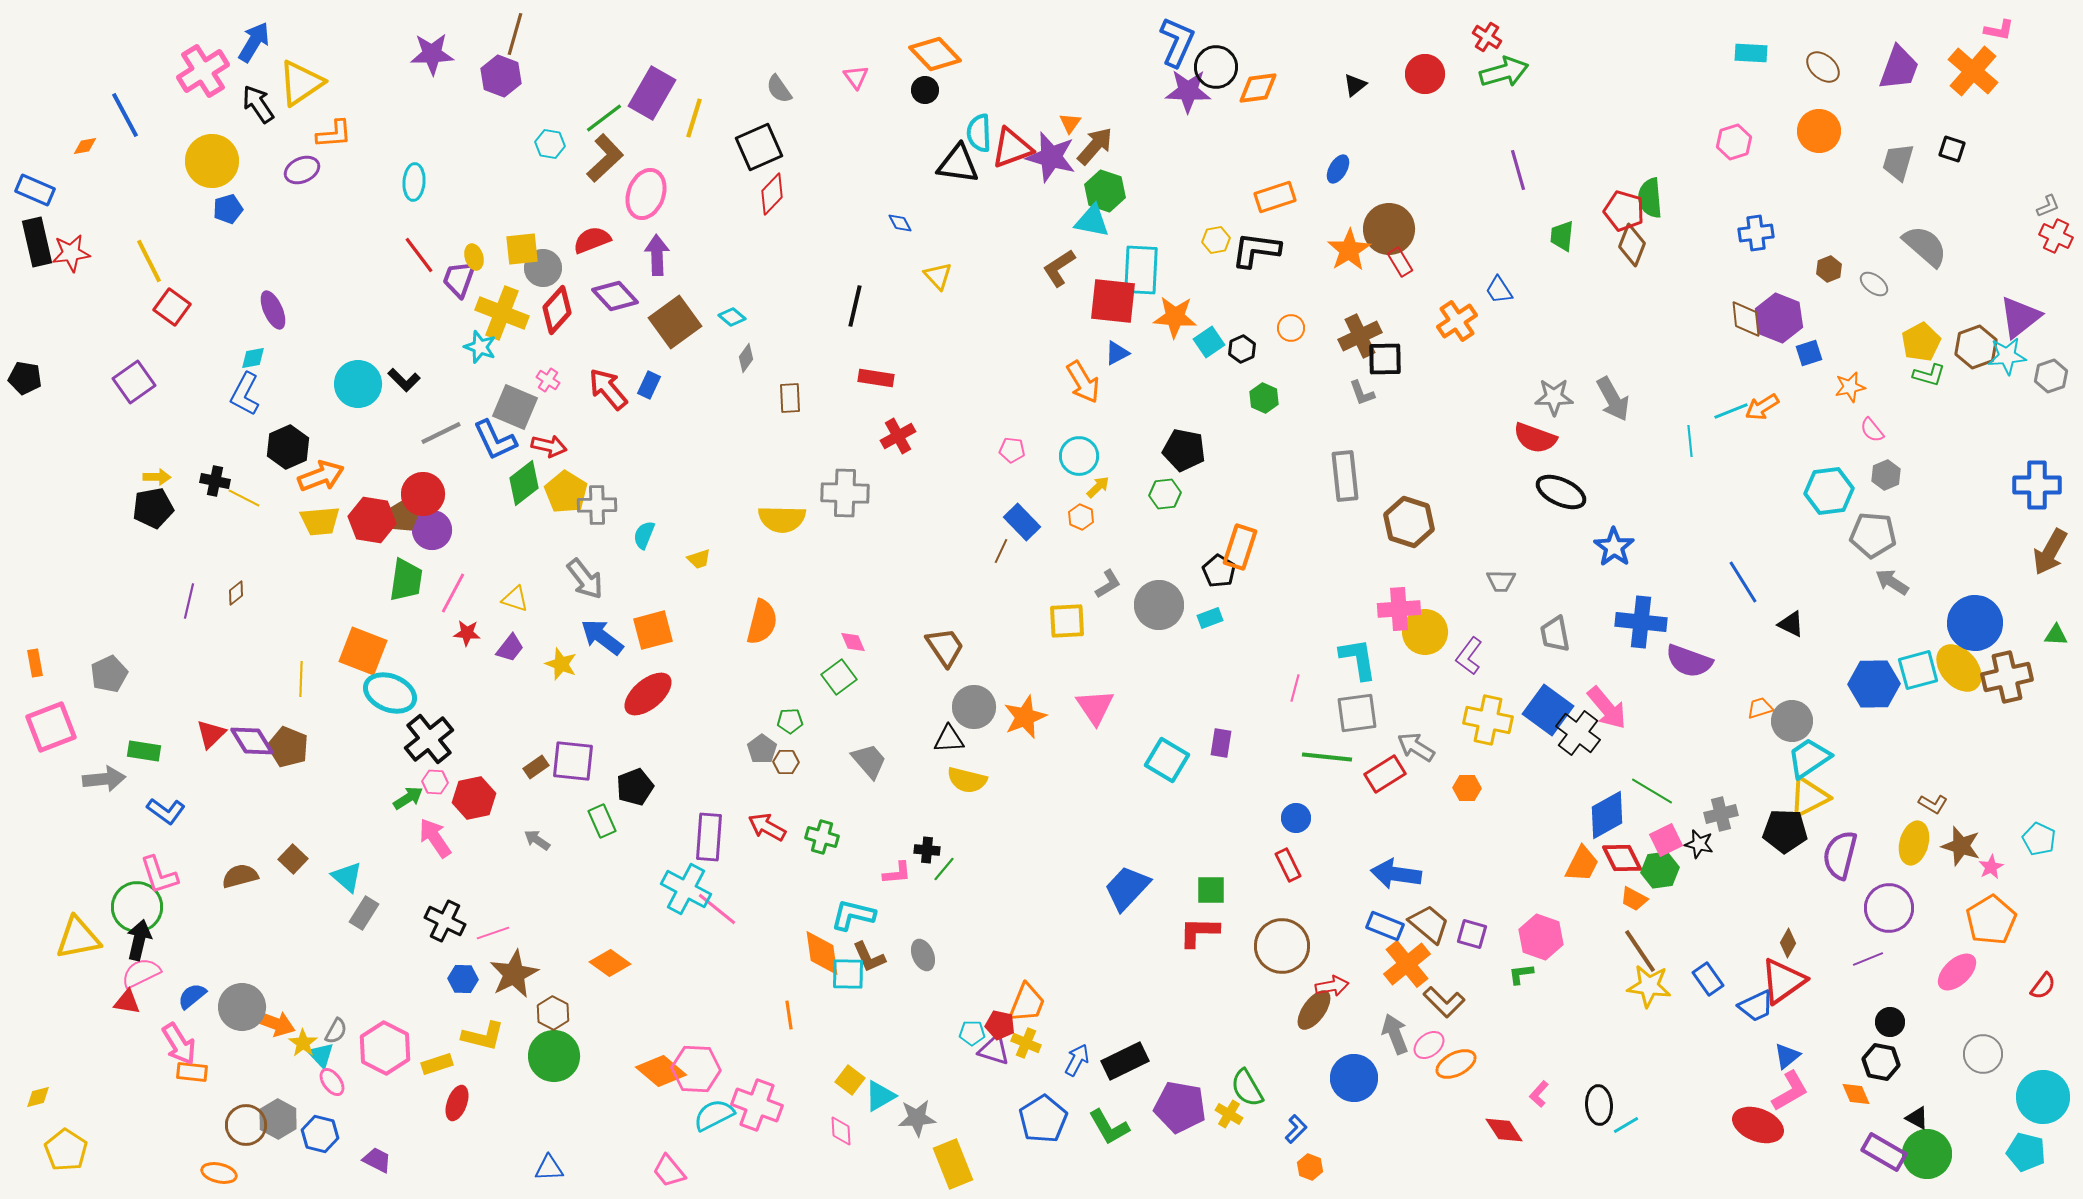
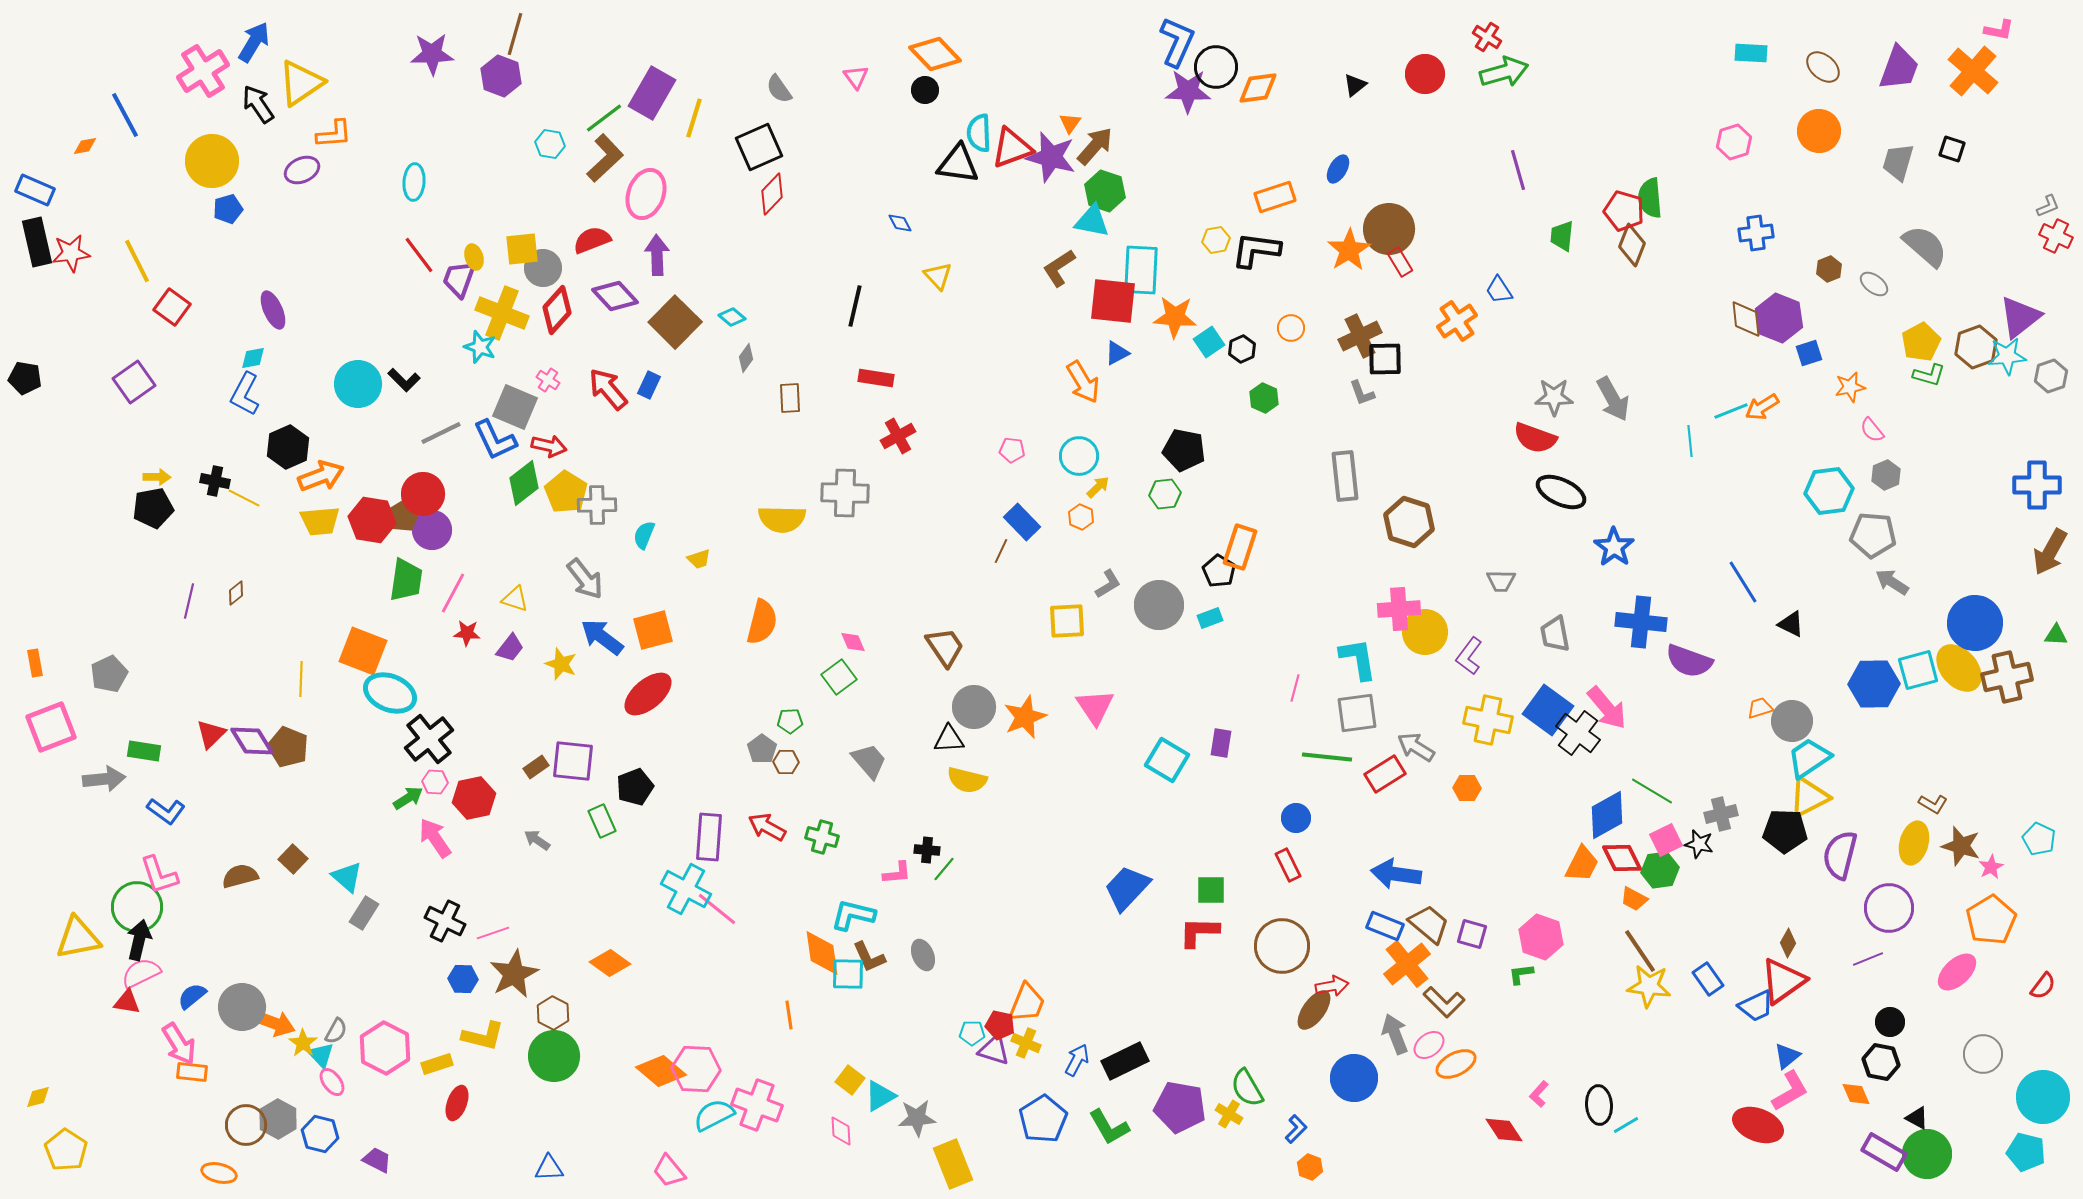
yellow line at (149, 261): moved 12 px left
brown square at (675, 322): rotated 9 degrees counterclockwise
